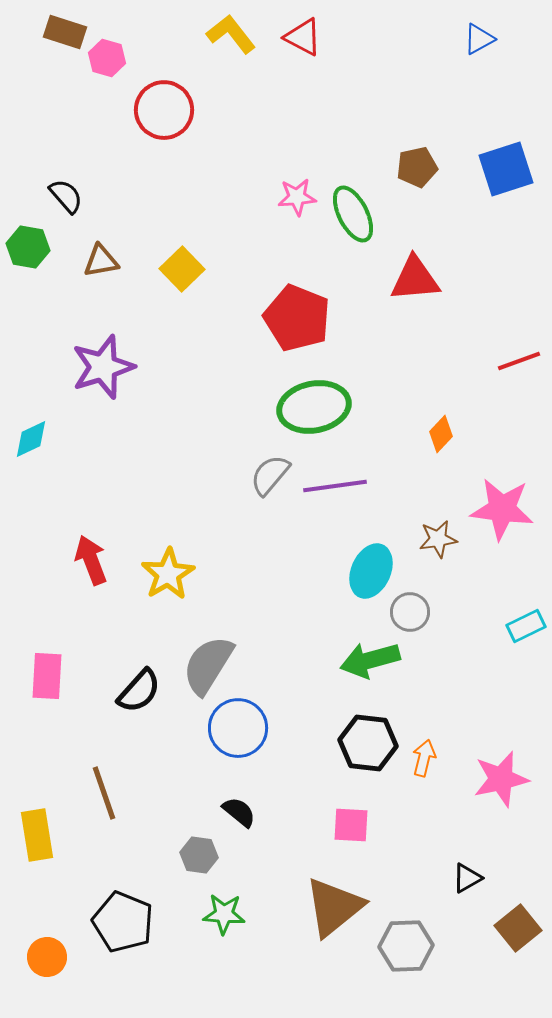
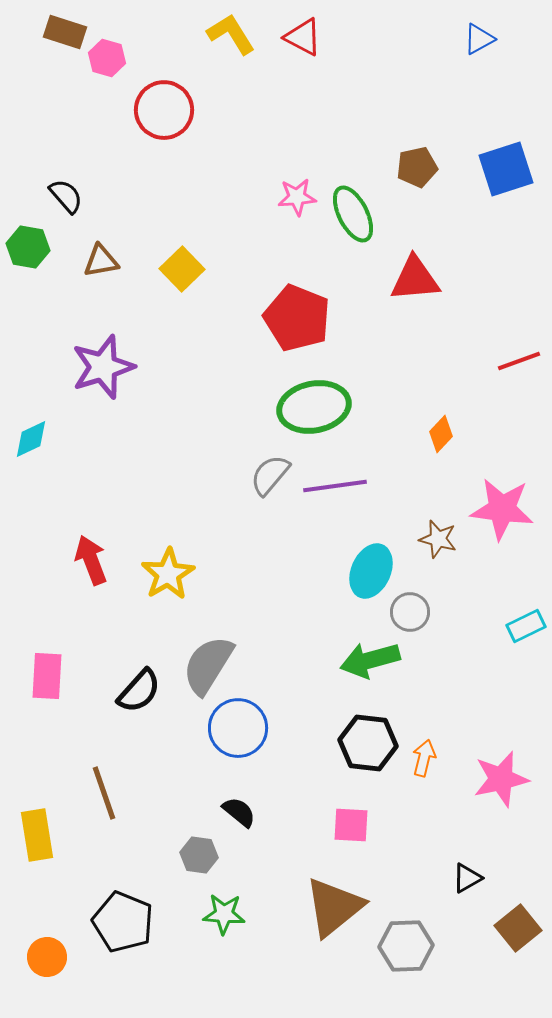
yellow L-shape at (231, 34): rotated 6 degrees clockwise
brown star at (438, 539): rotated 24 degrees clockwise
